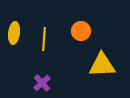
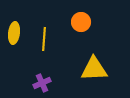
orange circle: moved 9 px up
yellow triangle: moved 8 px left, 4 px down
purple cross: rotated 18 degrees clockwise
